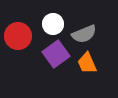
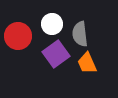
white circle: moved 1 px left
gray semicircle: moved 4 px left; rotated 105 degrees clockwise
